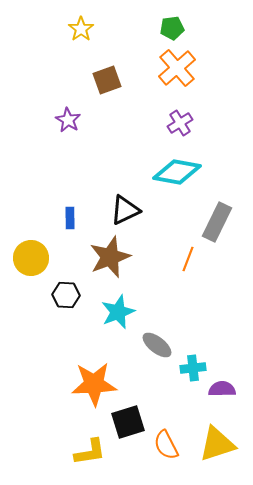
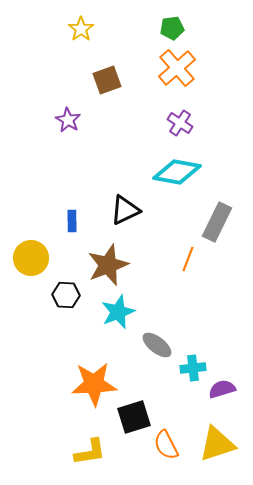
purple cross: rotated 25 degrees counterclockwise
blue rectangle: moved 2 px right, 3 px down
brown star: moved 2 px left, 8 px down
purple semicircle: rotated 16 degrees counterclockwise
black square: moved 6 px right, 5 px up
